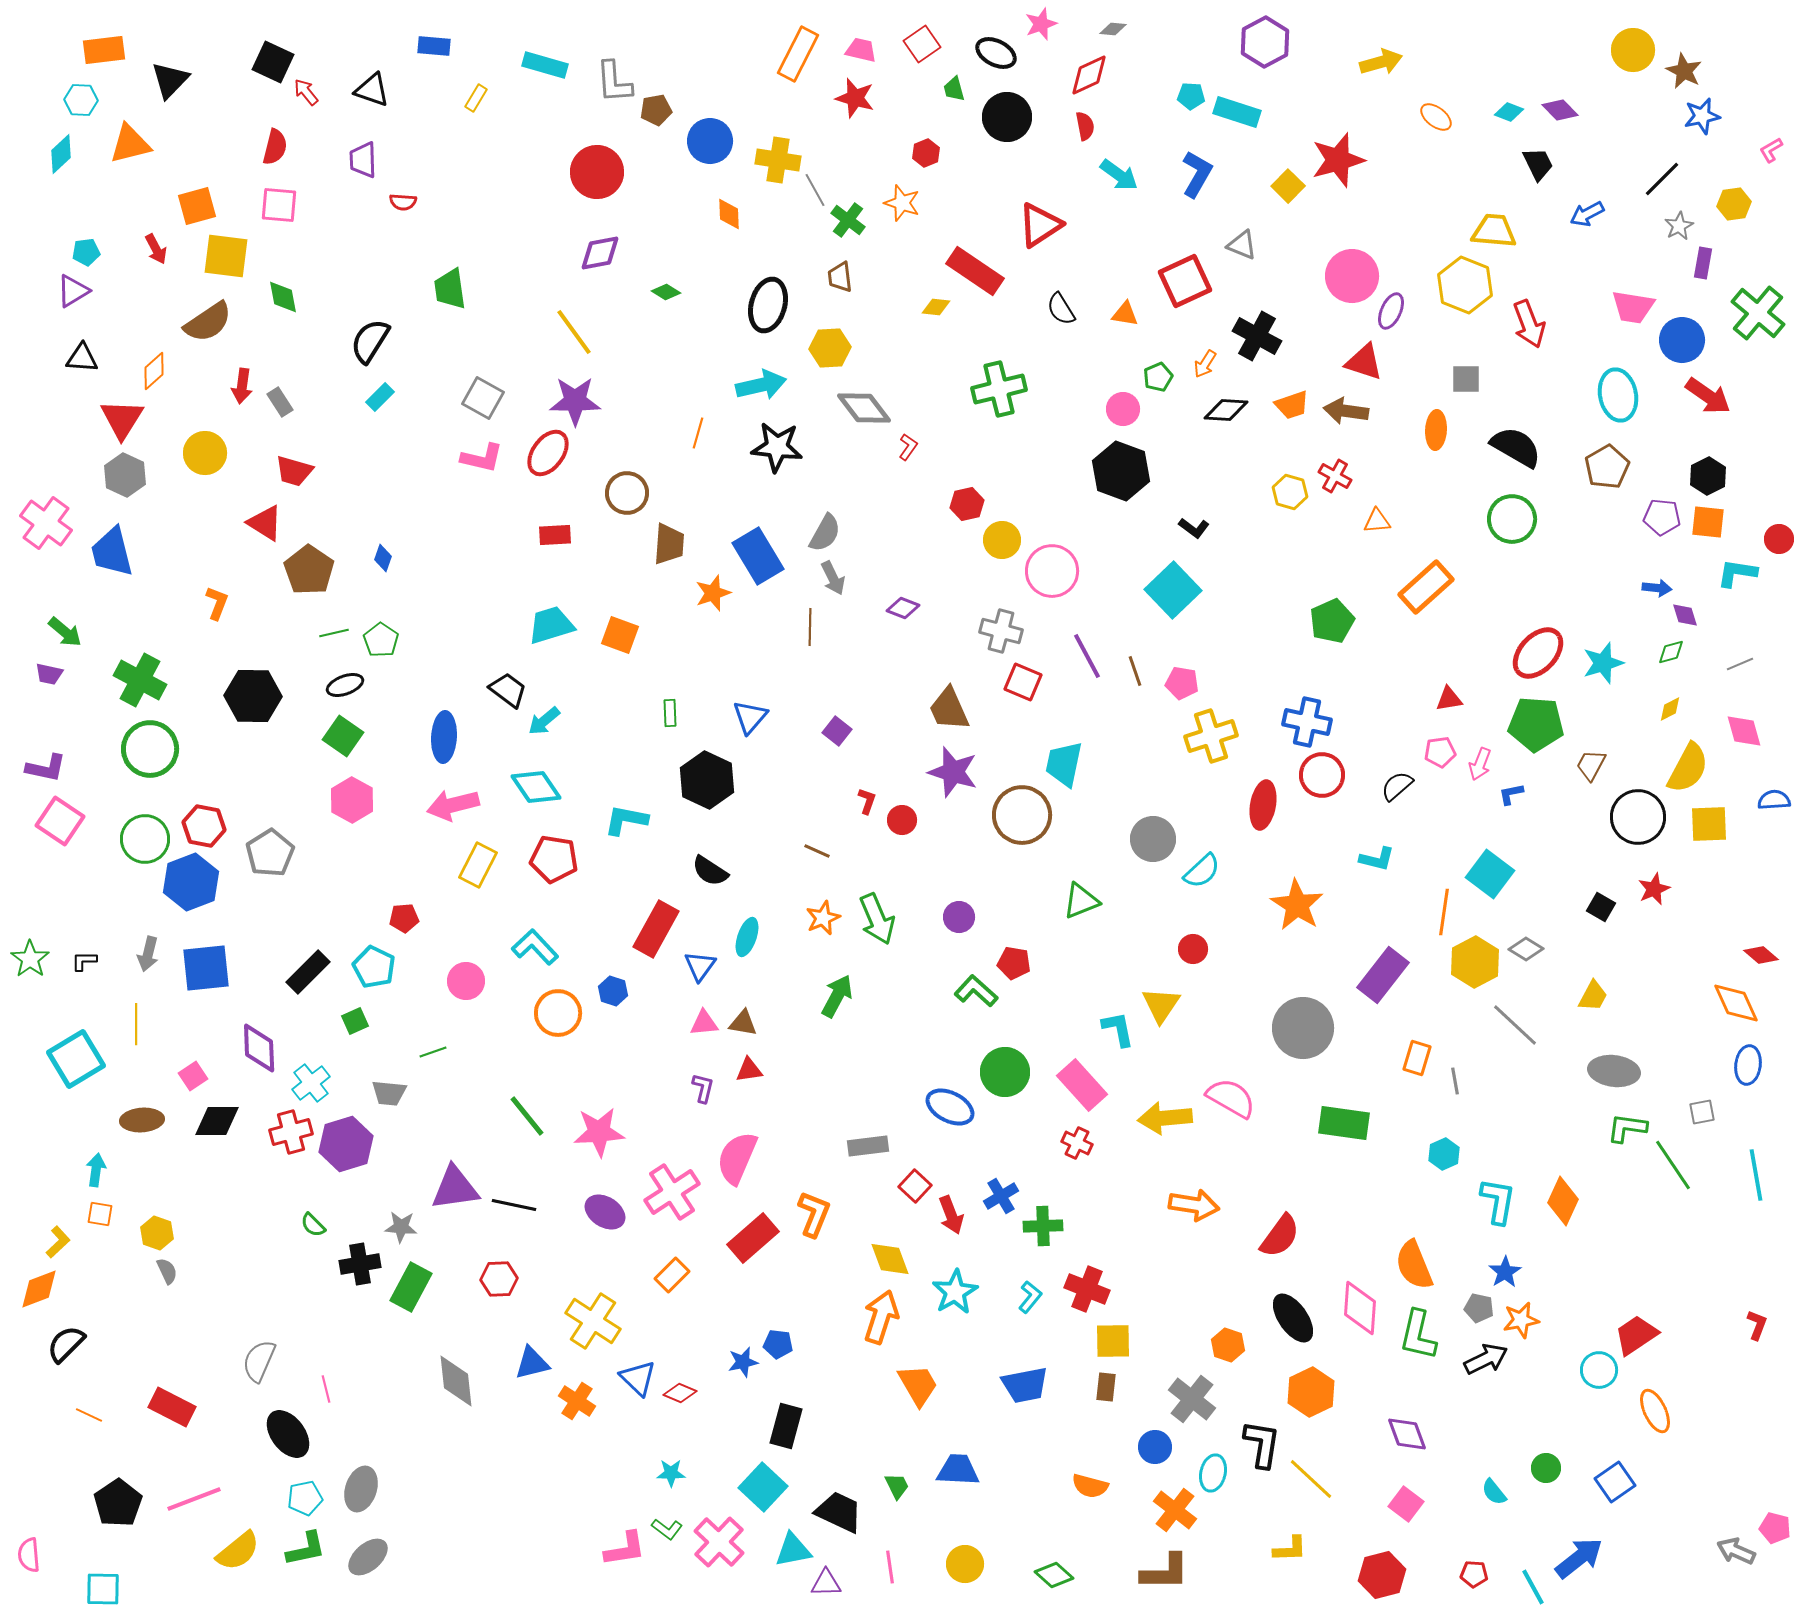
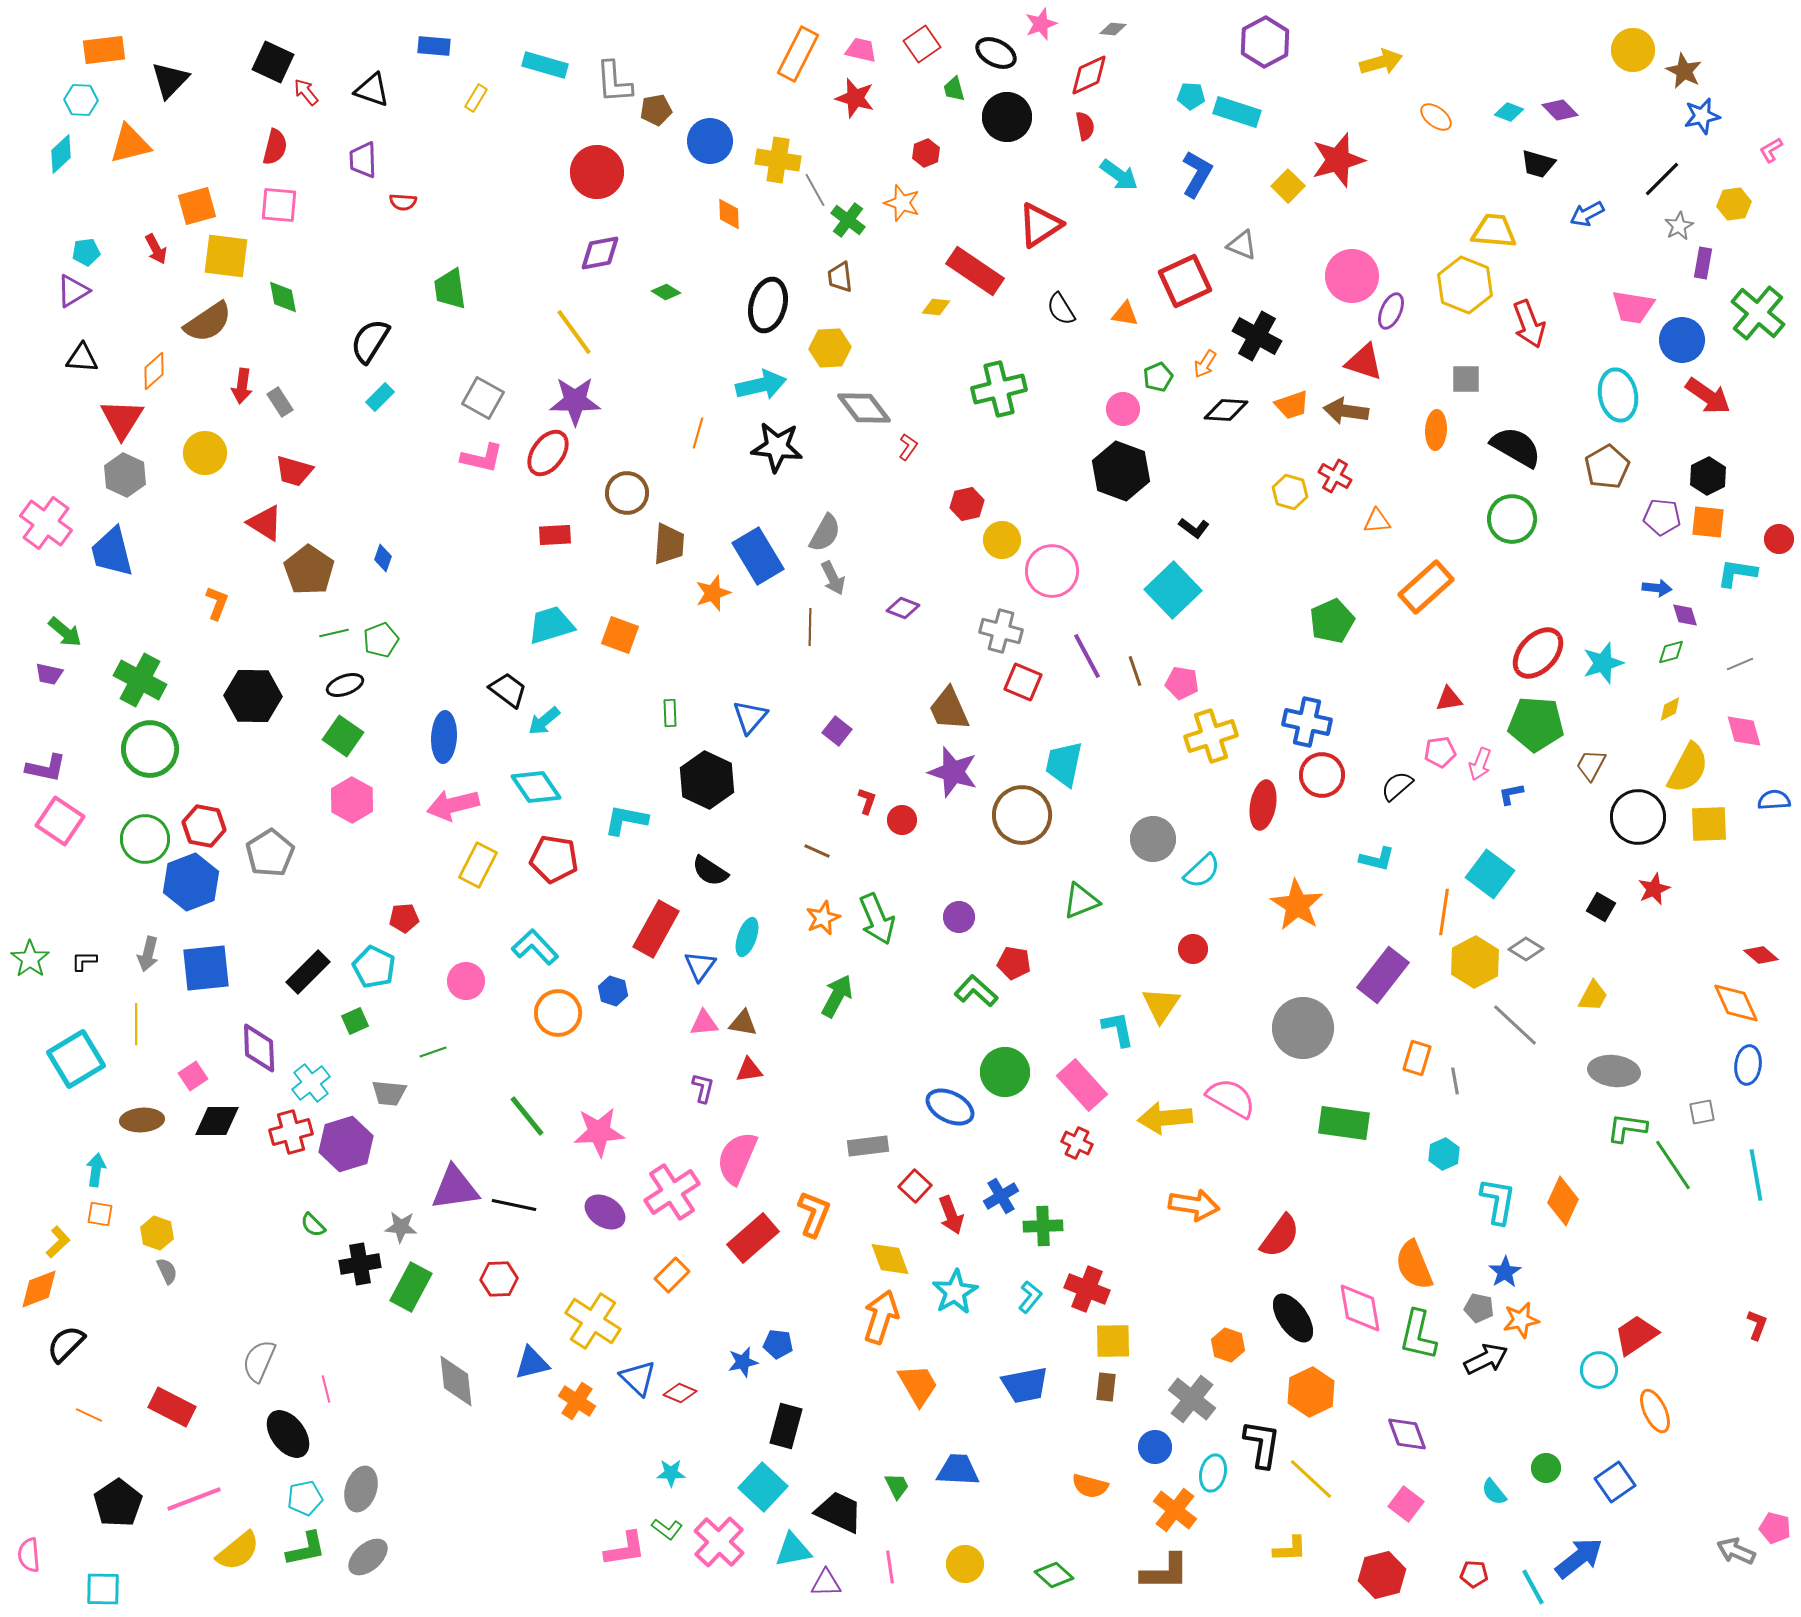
black trapezoid at (1538, 164): rotated 132 degrees clockwise
green pentagon at (381, 640): rotated 16 degrees clockwise
pink diamond at (1360, 1308): rotated 14 degrees counterclockwise
